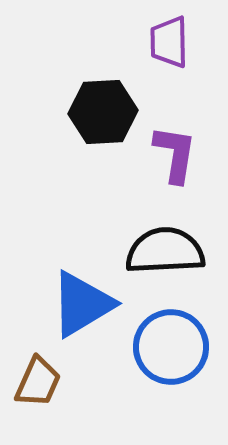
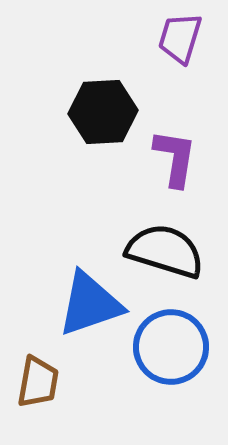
purple trapezoid: moved 11 px right, 4 px up; rotated 18 degrees clockwise
purple L-shape: moved 4 px down
black semicircle: rotated 20 degrees clockwise
blue triangle: moved 8 px right; rotated 12 degrees clockwise
brown trapezoid: rotated 14 degrees counterclockwise
